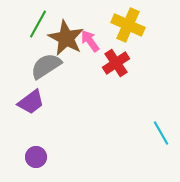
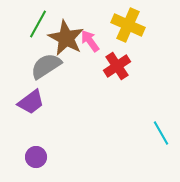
red cross: moved 1 px right, 3 px down
